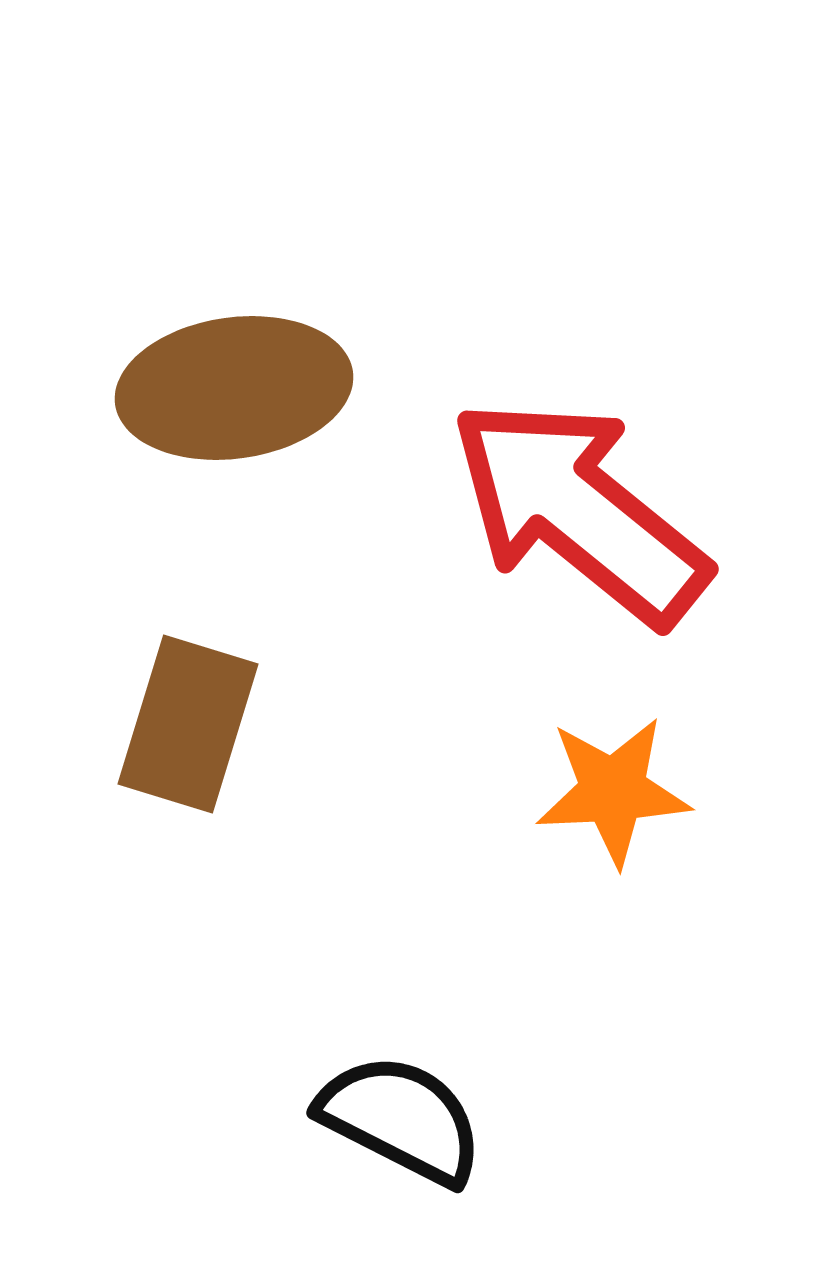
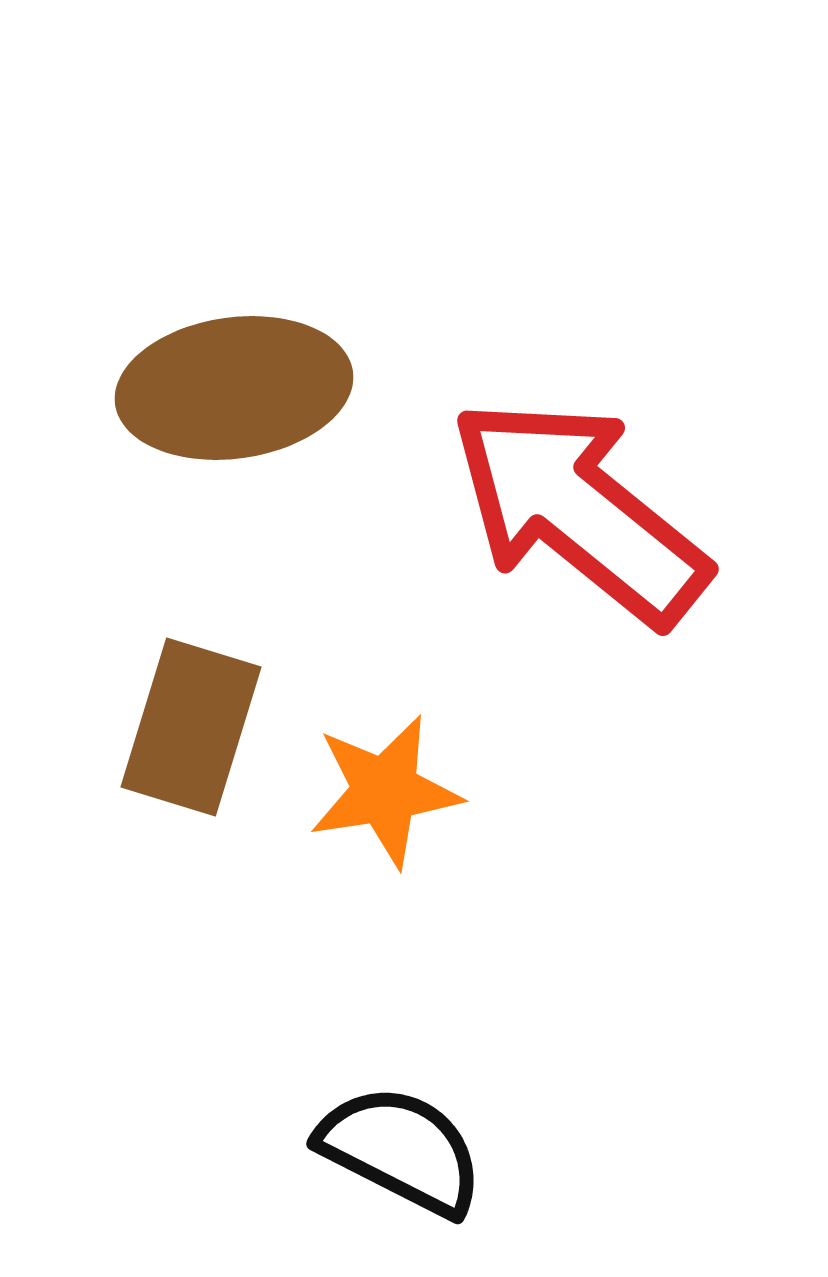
brown rectangle: moved 3 px right, 3 px down
orange star: moved 228 px left; rotated 6 degrees counterclockwise
black semicircle: moved 31 px down
